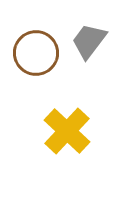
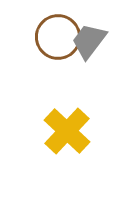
brown circle: moved 22 px right, 16 px up
